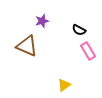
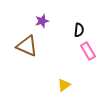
black semicircle: rotated 112 degrees counterclockwise
